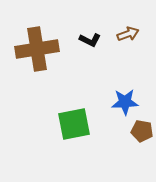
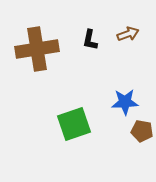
black L-shape: rotated 75 degrees clockwise
green square: rotated 8 degrees counterclockwise
